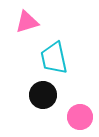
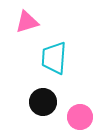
cyan trapezoid: rotated 16 degrees clockwise
black circle: moved 7 px down
